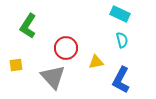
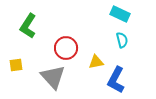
blue L-shape: moved 5 px left
